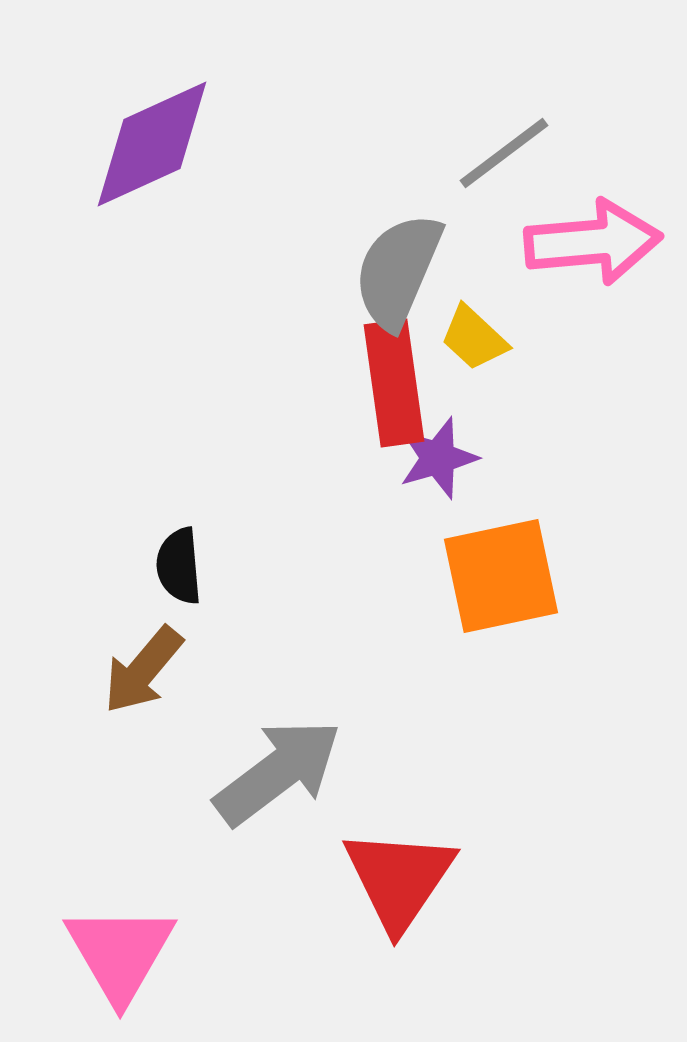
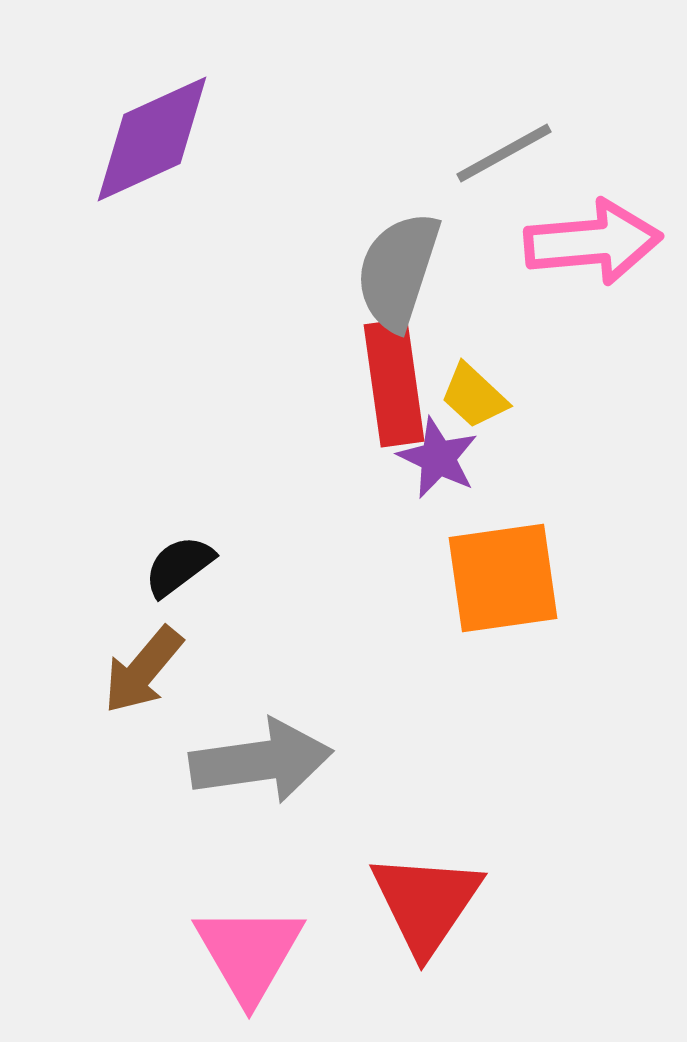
purple diamond: moved 5 px up
gray line: rotated 8 degrees clockwise
gray semicircle: rotated 5 degrees counterclockwise
yellow trapezoid: moved 58 px down
purple star: rotated 30 degrees counterclockwise
black semicircle: rotated 58 degrees clockwise
orange square: moved 2 px right, 2 px down; rotated 4 degrees clockwise
gray arrow: moved 17 px left, 11 px up; rotated 29 degrees clockwise
red triangle: moved 27 px right, 24 px down
pink triangle: moved 129 px right
